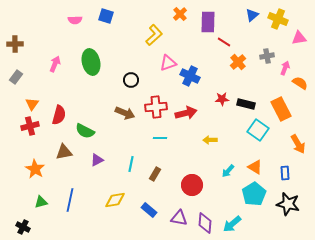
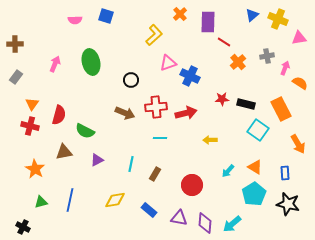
red cross at (30, 126): rotated 30 degrees clockwise
